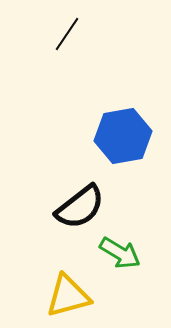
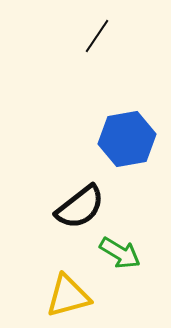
black line: moved 30 px right, 2 px down
blue hexagon: moved 4 px right, 3 px down
